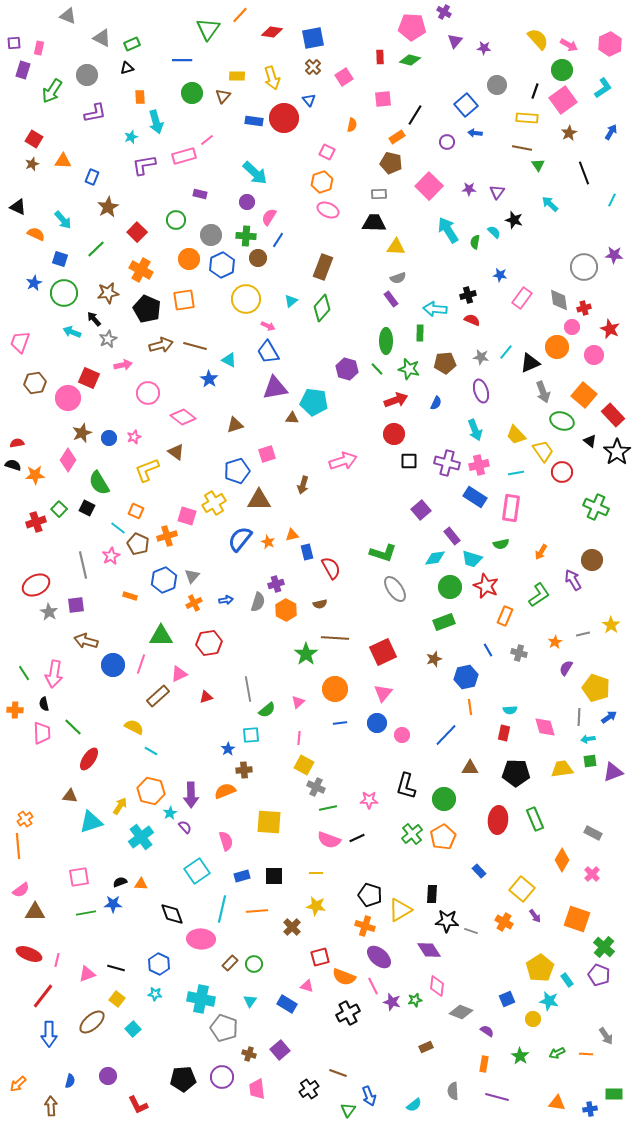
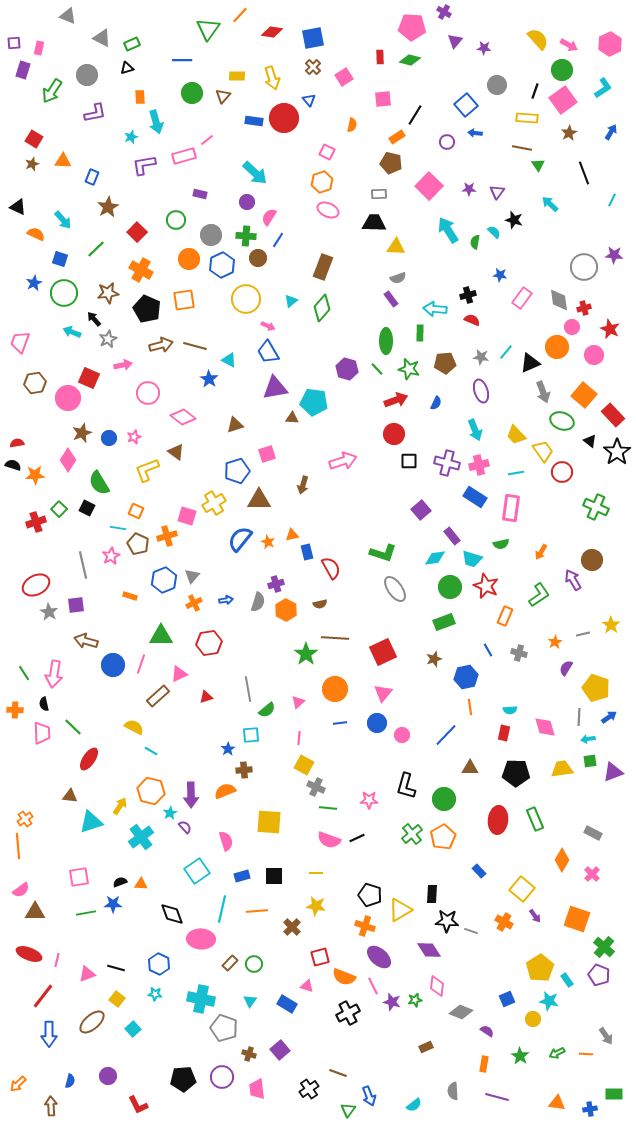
cyan line at (118, 528): rotated 28 degrees counterclockwise
green line at (328, 808): rotated 18 degrees clockwise
